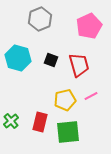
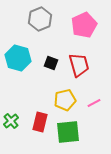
pink pentagon: moved 5 px left, 1 px up
black square: moved 3 px down
pink line: moved 3 px right, 7 px down
